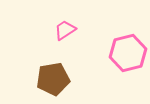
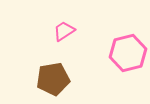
pink trapezoid: moved 1 px left, 1 px down
